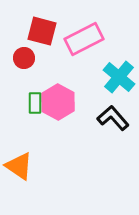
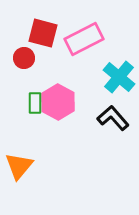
red square: moved 1 px right, 2 px down
orange triangle: rotated 36 degrees clockwise
